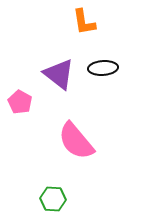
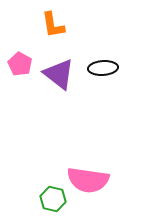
orange L-shape: moved 31 px left, 3 px down
pink pentagon: moved 38 px up
pink semicircle: moved 12 px right, 39 px down; rotated 42 degrees counterclockwise
green hexagon: rotated 10 degrees clockwise
